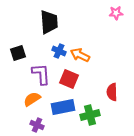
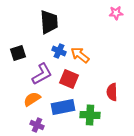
orange arrow: rotated 12 degrees clockwise
purple L-shape: moved 1 px right; rotated 65 degrees clockwise
green cross: rotated 18 degrees clockwise
